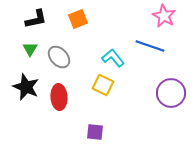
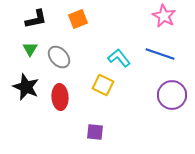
blue line: moved 10 px right, 8 px down
cyan L-shape: moved 6 px right
purple circle: moved 1 px right, 2 px down
red ellipse: moved 1 px right
